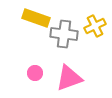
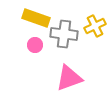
pink circle: moved 28 px up
